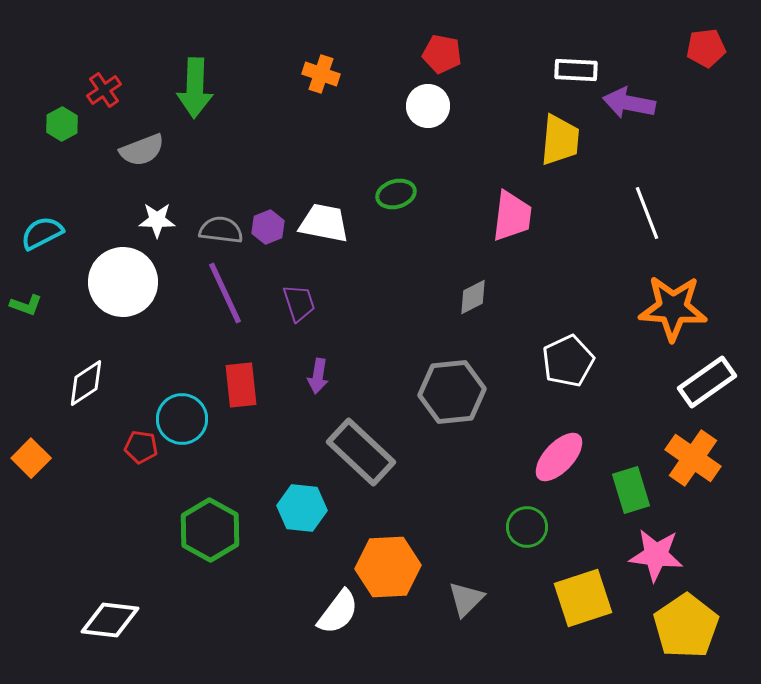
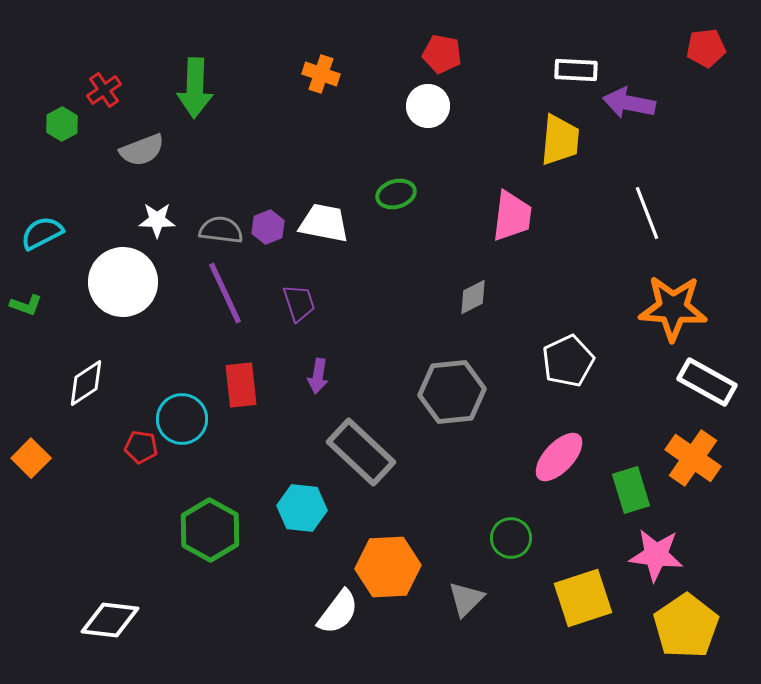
white rectangle at (707, 382): rotated 64 degrees clockwise
green circle at (527, 527): moved 16 px left, 11 px down
